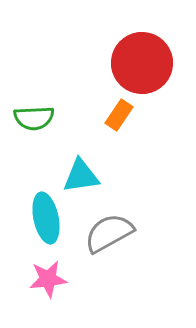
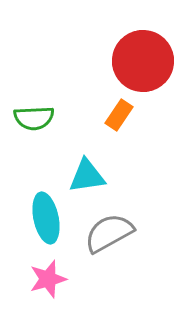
red circle: moved 1 px right, 2 px up
cyan triangle: moved 6 px right
pink star: rotated 9 degrees counterclockwise
